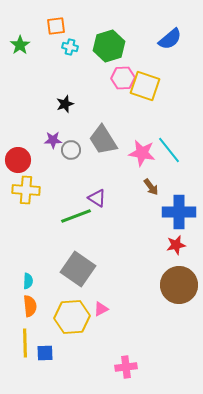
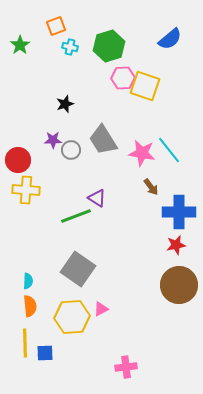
orange square: rotated 12 degrees counterclockwise
